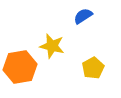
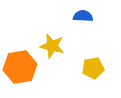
blue semicircle: rotated 36 degrees clockwise
yellow pentagon: rotated 20 degrees clockwise
